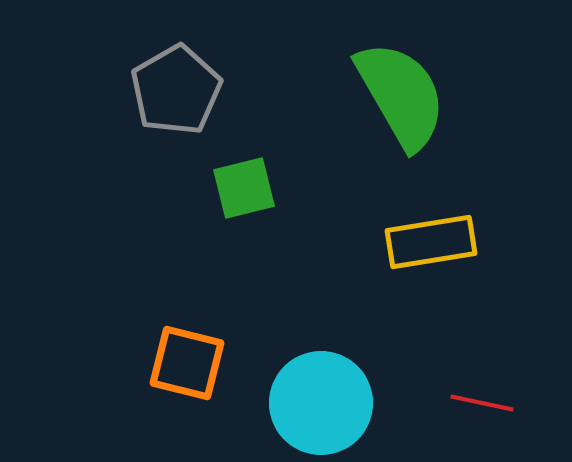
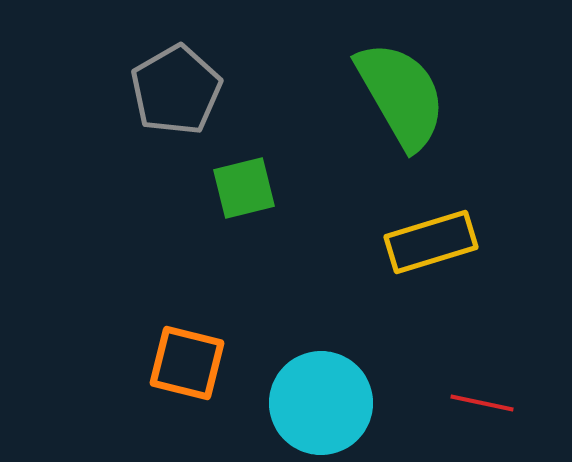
yellow rectangle: rotated 8 degrees counterclockwise
